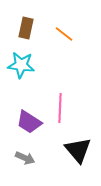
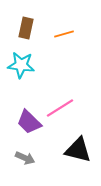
orange line: rotated 54 degrees counterclockwise
pink line: rotated 56 degrees clockwise
purple trapezoid: rotated 12 degrees clockwise
black triangle: rotated 36 degrees counterclockwise
